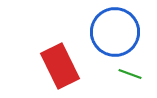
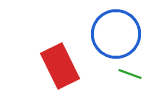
blue circle: moved 1 px right, 2 px down
